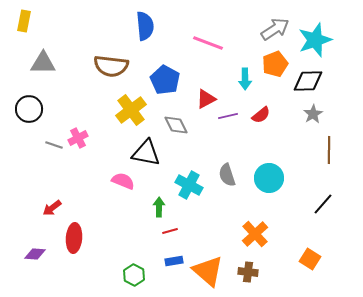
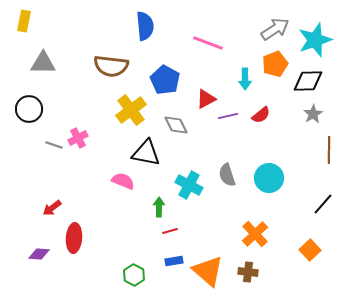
purple diamond: moved 4 px right
orange square: moved 9 px up; rotated 15 degrees clockwise
